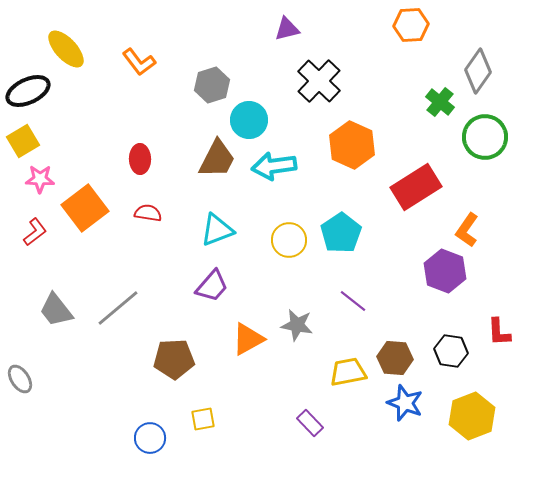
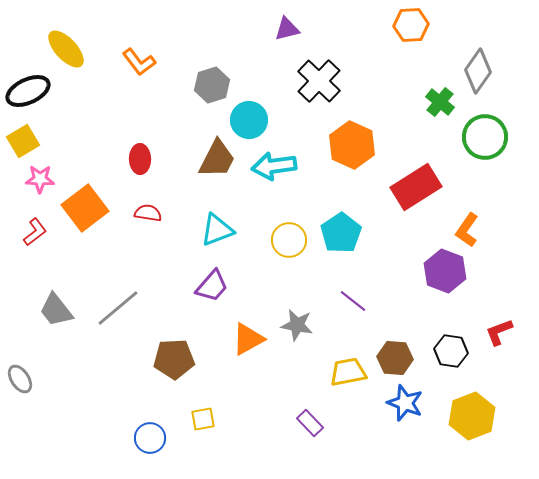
red L-shape at (499, 332): rotated 72 degrees clockwise
